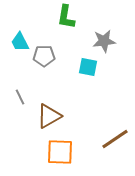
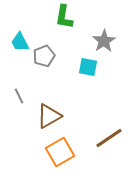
green L-shape: moved 2 px left
gray star: rotated 25 degrees counterclockwise
gray pentagon: rotated 20 degrees counterclockwise
gray line: moved 1 px left, 1 px up
brown line: moved 6 px left, 1 px up
orange square: rotated 32 degrees counterclockwise
